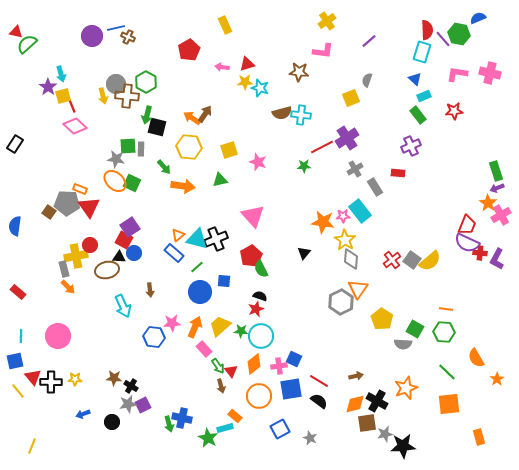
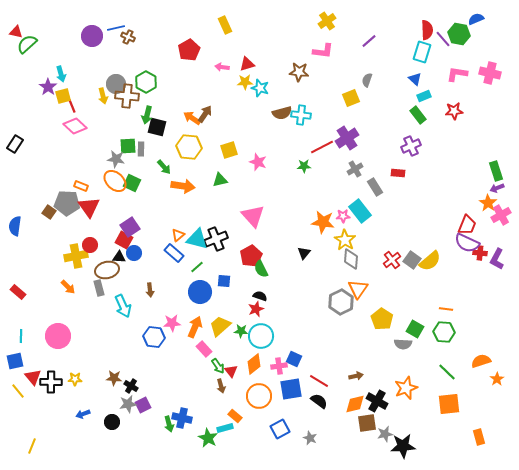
blue semicircle at (478, 18): moved 2 px left, 1 px down
orange rectangle at (80, 189): moved 1 px right, 3 px up
gray rectangle at (64, 269): moved 35 px right, 19 px down
orange semicircle at (476, 358): moved 5 px right, 3 px down; rotated 102 degrees clockwise
